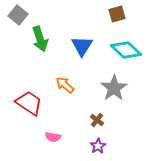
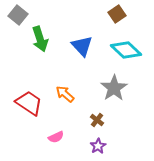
brown square: rotated 18 degrees counterclockwise
blue triangle: rotated 15 degrees counterclockwise
orange arrow: moved 9 px down
pink semicircle: moved 3 px right; rotated 35 degrees counterclockwise
